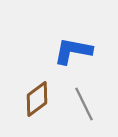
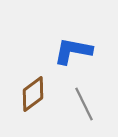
brown diamond: moved 4 px left, 5 px up
